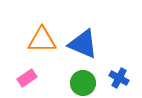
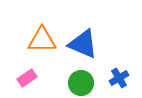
blue cross: rotated 30 degrees clockwise
green circle: moved 2 px left
